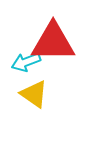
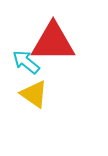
cyan arrow: rotated 60 degrees clockwise
